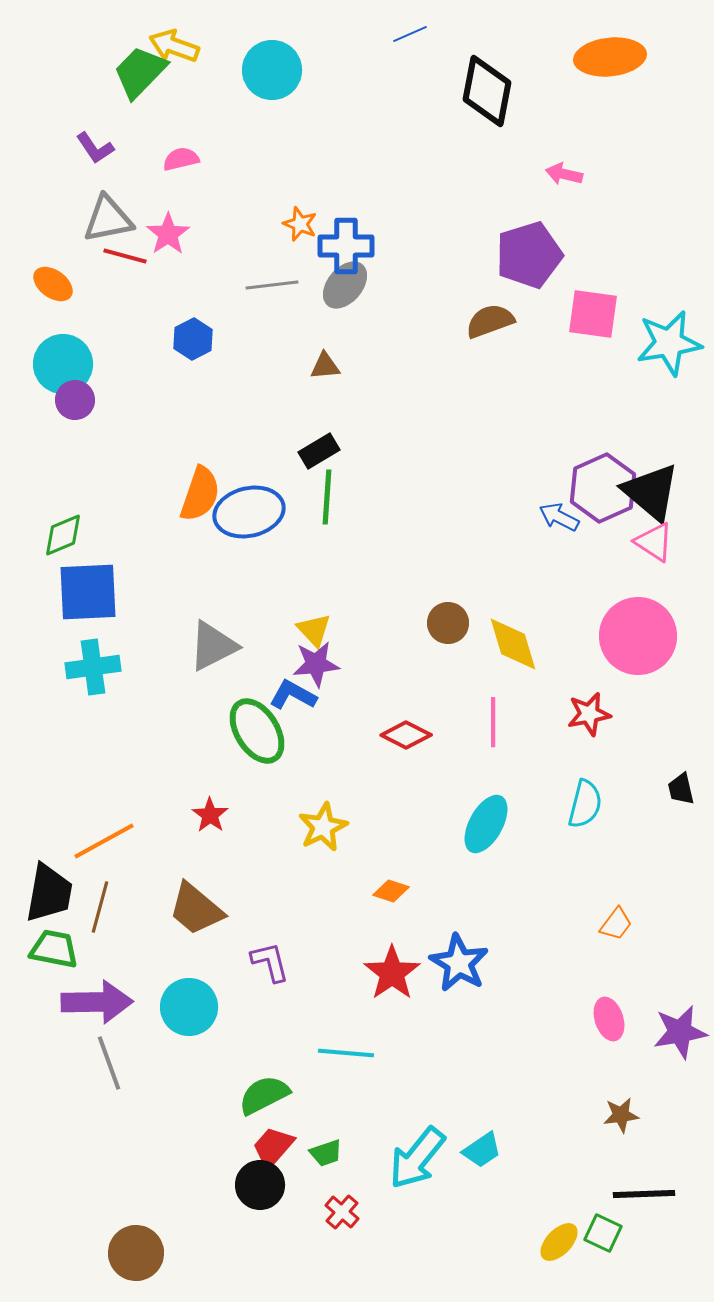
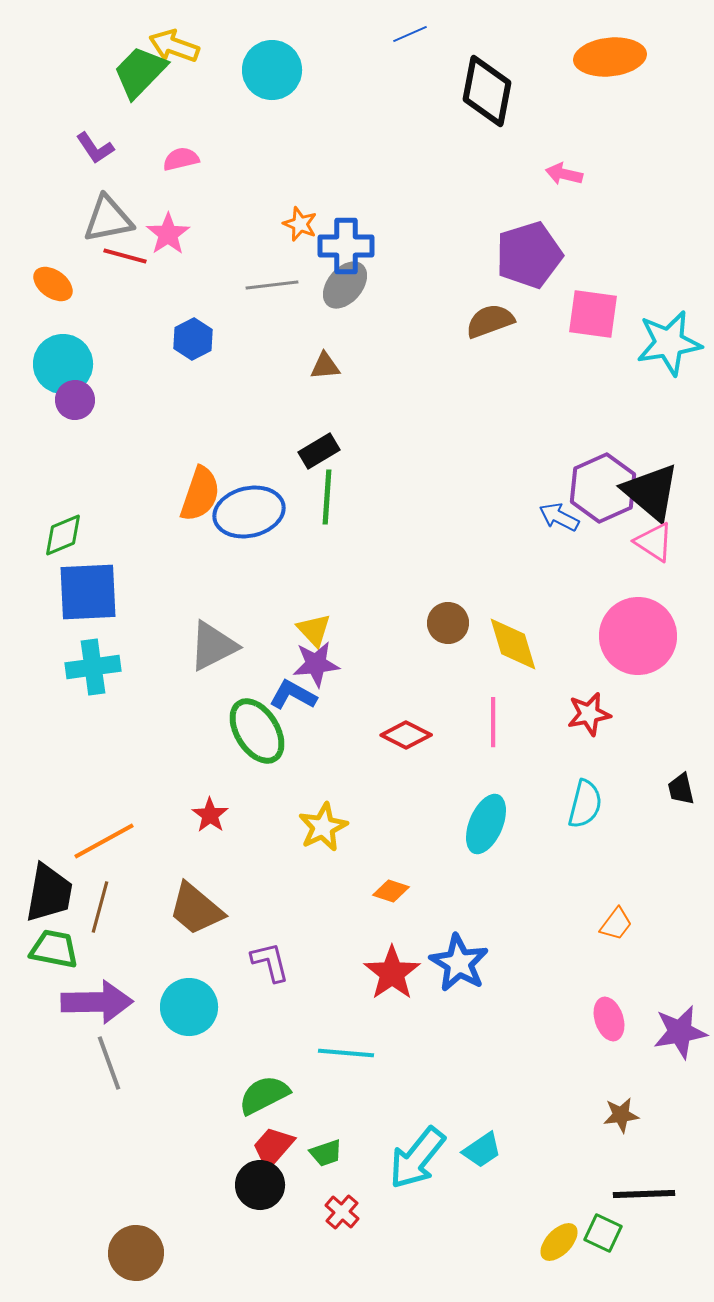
cyan ellipse at (486, 824): rotated 6 degrees counterclockwise
